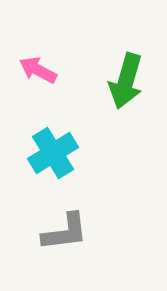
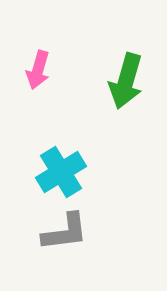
pink arrow: rotated 102 degrees counterclockwise
cyan cross: moved 8 px right, 19 px down
